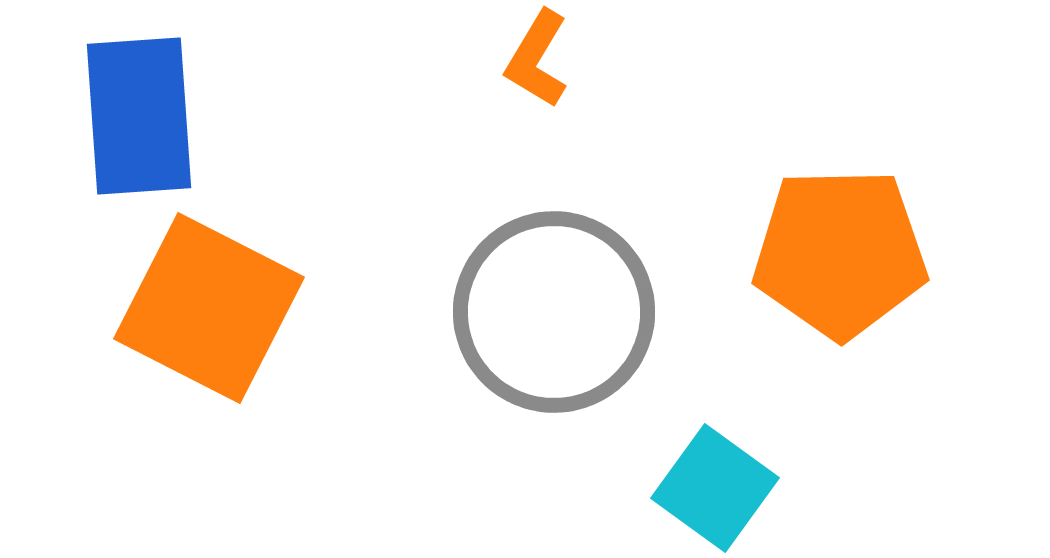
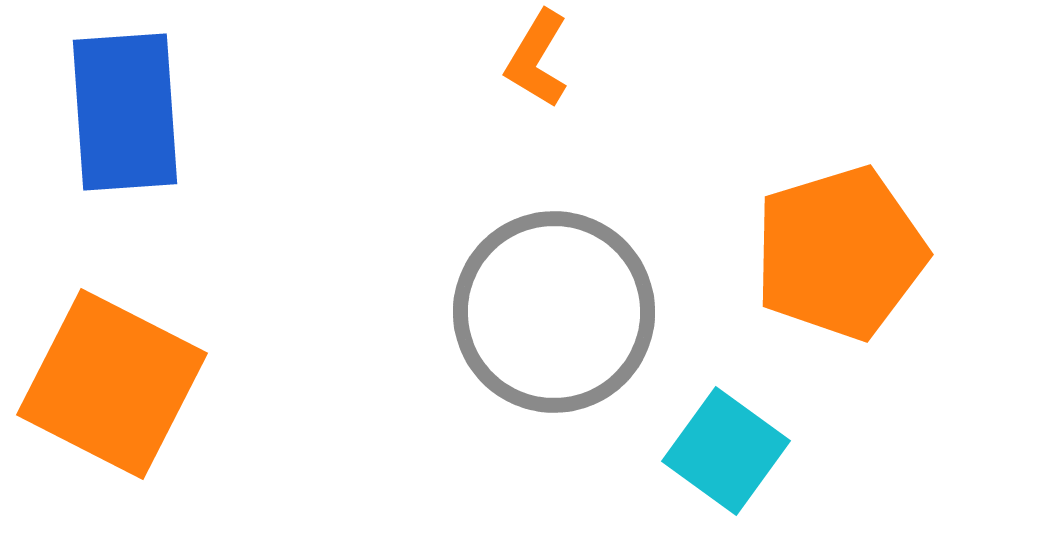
blue rectangle: moved 14 px left, 4 px up
orange pentagon: rotated 16 degrees counterclockwise
orange square: moved 97 px left, 76 px down
cyan square: moved 11 px right, 37 px up
